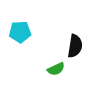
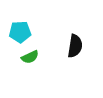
green semicircle: moved 26 px left, 12 px up
